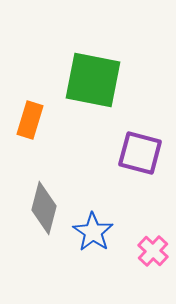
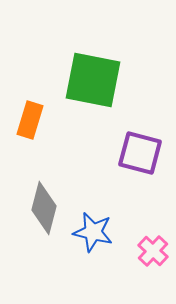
blue star: rotated 21 degrees counterclockwise
